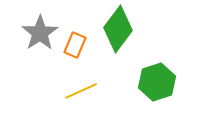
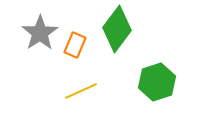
green diamond: moved 1 px left
